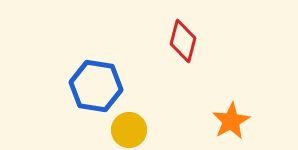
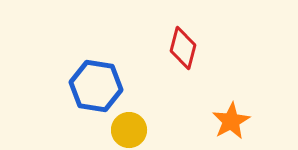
red diamond: moved 7 px down
